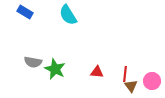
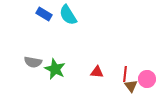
blue rectangle: moved 19 px right, 2 px down
pink circle: moved 5 px left, 2 px up
